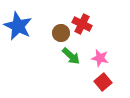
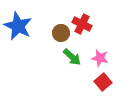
green arrow: moved 1 px right, 1 px down
